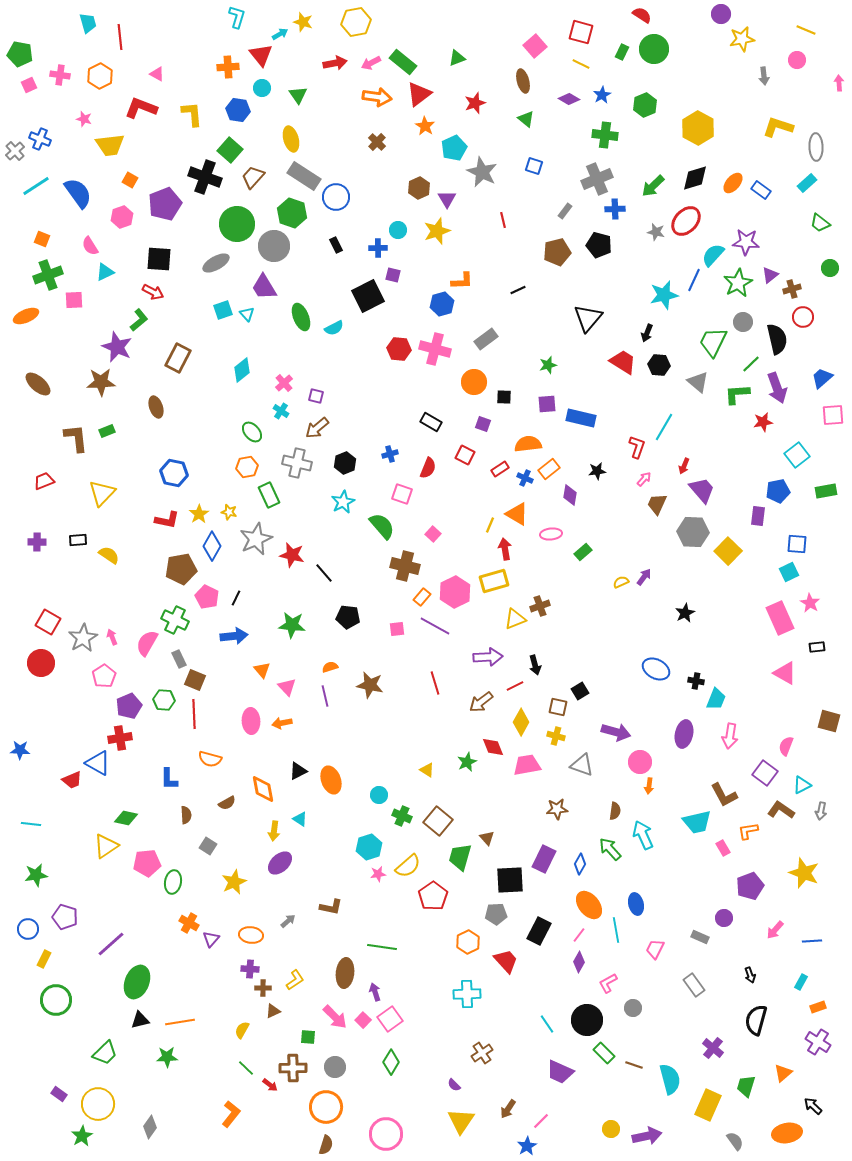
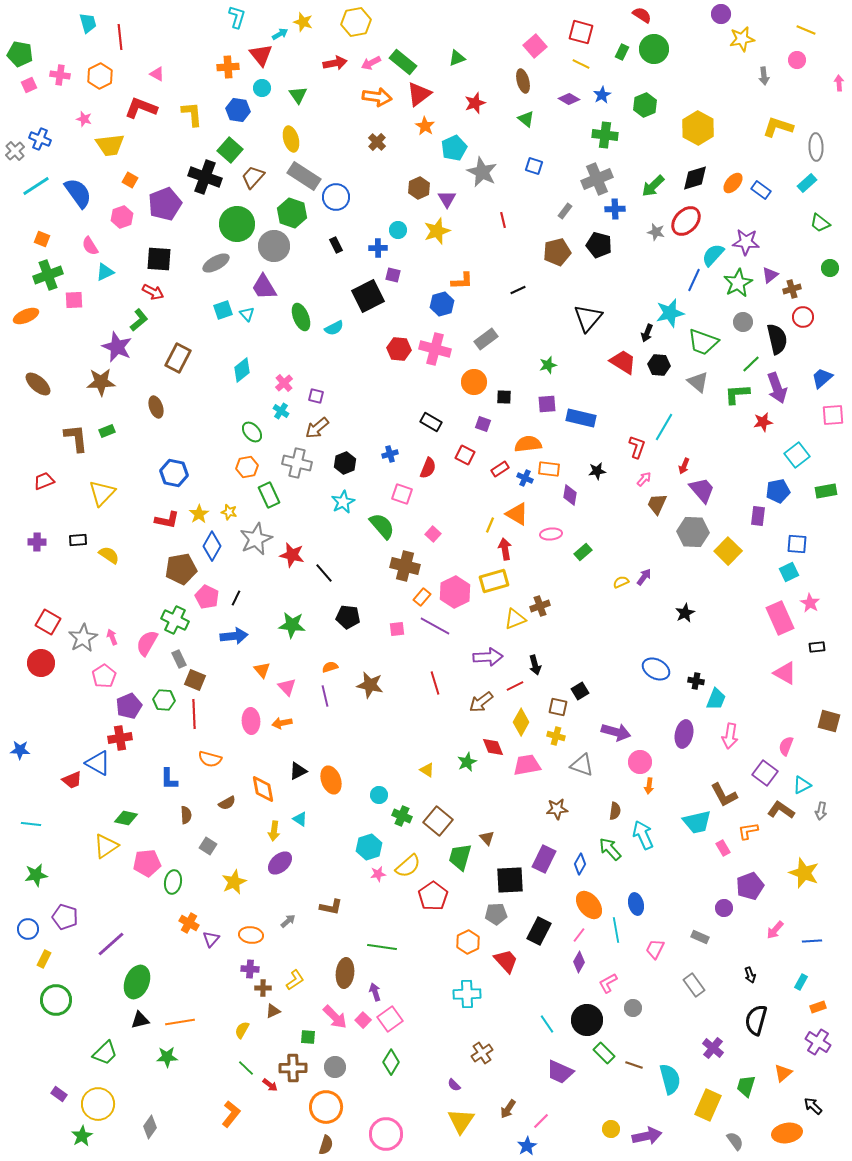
cyan star at (664, 295): moved 6 px right, 18 px down
green trapezoid at (713, 342): moved 10 px left; rotated 96 degrees counterclockwise
orange rectangle at (549, 469): rotated 45 degrees clockwise
purple circle at (724, 918): moved 10 px up
